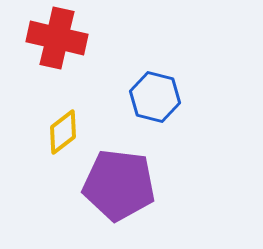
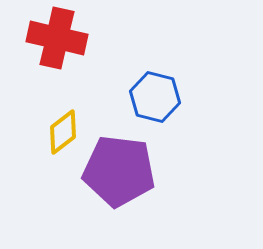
purple pentagon: moved 14 px up
